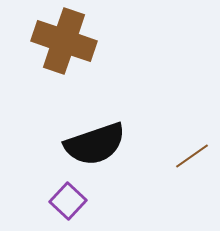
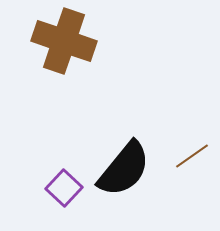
black semicircle: moved 29 px right, 25 px down; rotated 32 degrees counterclockwise
purple square: moved 4 px left, 13 px up
